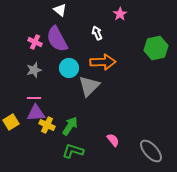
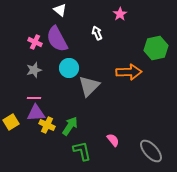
orange arrow: moved 26 px right, 10 px down
green L-shape: moved 9 px right; rotated 60 degrees clockwise
